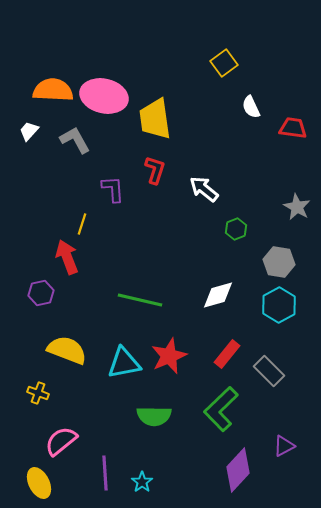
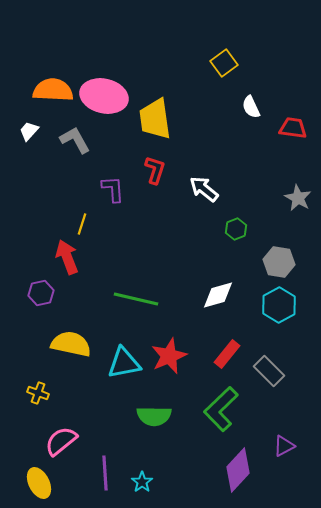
gray star: moved 1 px right, 9 px up
green line: moved 4 px left, 1 px up
yellow semicircle: moved 4 px right, 6 px up; rotated 9 degrees counterclockwise
